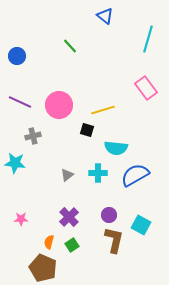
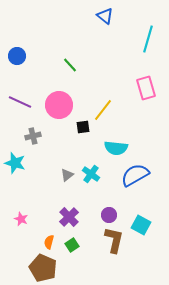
green line: moved 19 px down
pink rectangle: rotated 20 degrees clockwise
yellow line: rotated 35 degrees counterclockwise
black square: moved 4 px left, 3 px up; rotated 24 degrees counterclockwise
cyan star: rotated 10 degrees clockwise
cyan cross: moved 7 px left, 1 px down; rotated 36 degrees clockwise
pink star: rotated 24 degrees clockwise
